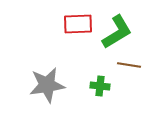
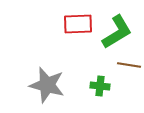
gray star: rotated 24 degrees clockwise
